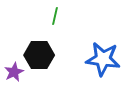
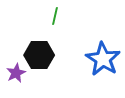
blue star: rotated 24 degrees clockwise
purple star: moved 2 px right, 1 px down
